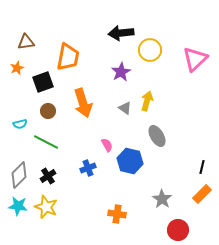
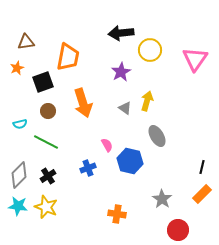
pink triangle: rotated 12 degrees counterclockwise
